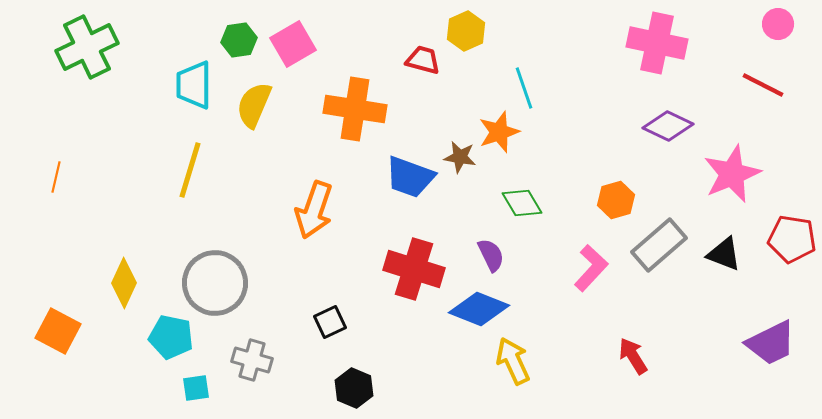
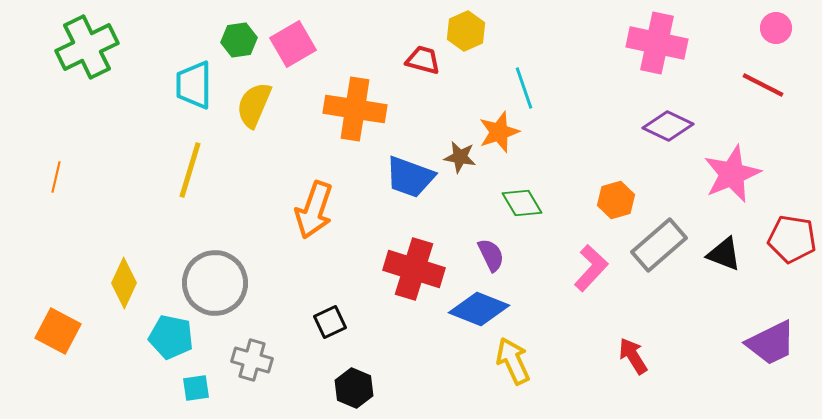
pink circle: moved 2 px left, 4 px down
